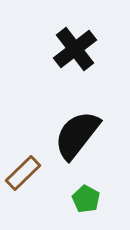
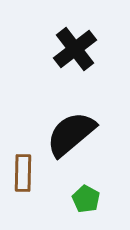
black semicircle: moved 6 px left, 1 px up; rotated 12 degrees clockwise
brown rectangle: rotated 45 degrees counterclockwise
